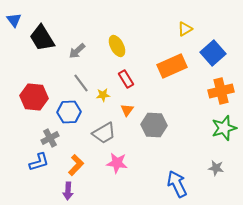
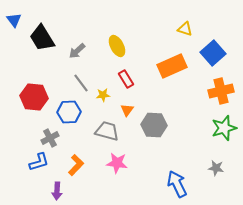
yellow triangle: rotated 49 degrees clockwise
gray trapezoid: moved 3 px right, 2 px up; rotated 135 degrees counterclockwise
purple arrow: moved 11 px left
